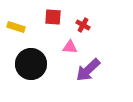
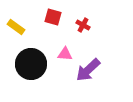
red square: rotated 12 degrees clockwise
yellow rectangle: rotated 18 degrees clockwise
pink triangle: moved 5 px left, 7 px down
